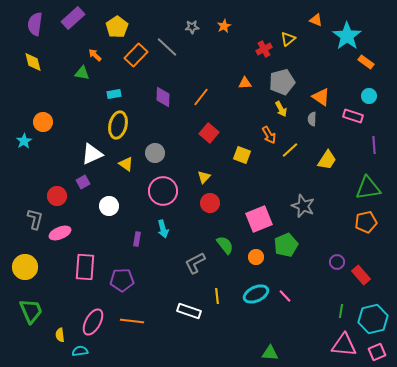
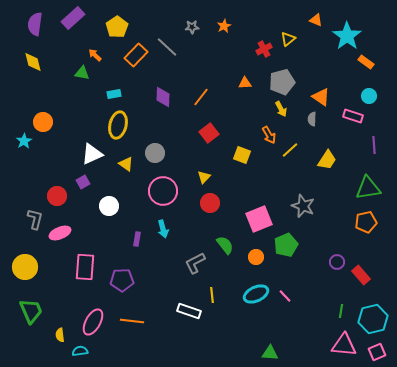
red square at (209, 133): rotated 12 degrees clockwise
yellow line at (217, 296): moved 5 px left, 1 px up
